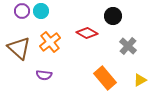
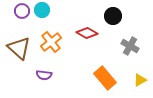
cyan circle: moved 1 px right, 1 px up
orange cross: moved 1 px right
gray cross: moved 2 px right; rotated 12 degrees counterclockwise
